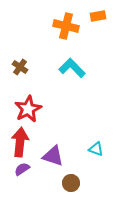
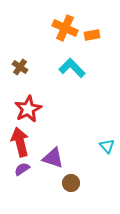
orange rectangle: moved 6 px left, 19 px down
orange cross: moved 1 px left, 2 px down; rotated 10 degrees clockwise
red arrow: rotated 20 degrees counterclockwise
cyan triangle: moved 11 px right, 3 px up; rotated 28 degrees clockwise
purple triangle: moved 2 px down
